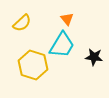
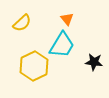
black star: moved 5 px down
yellow hexagon: moved 1 px right, 1 px down; rotated 16 degrees clockwise
